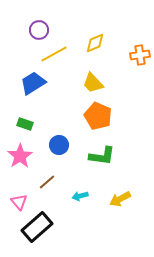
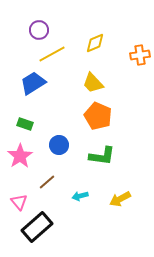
yellow line: moved 2 px left
